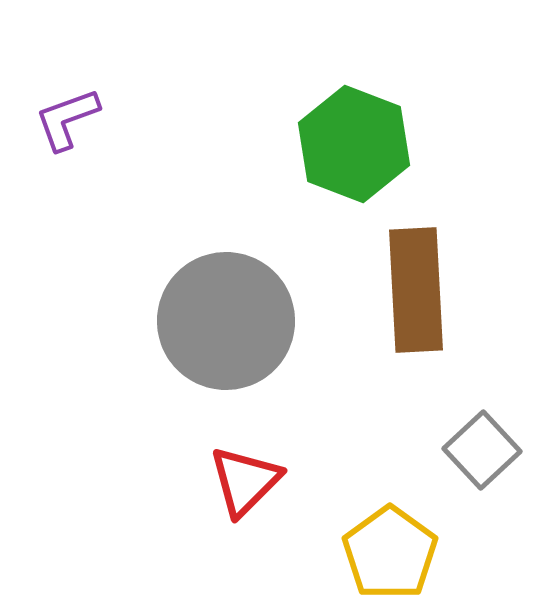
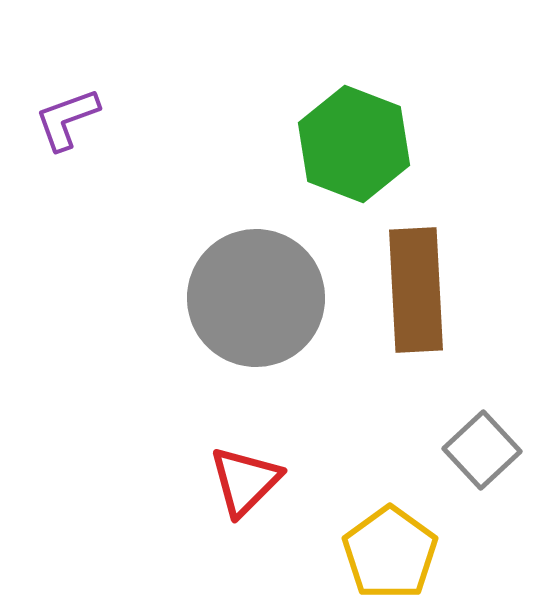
gray circle: moved 30 px right, 23 px up
